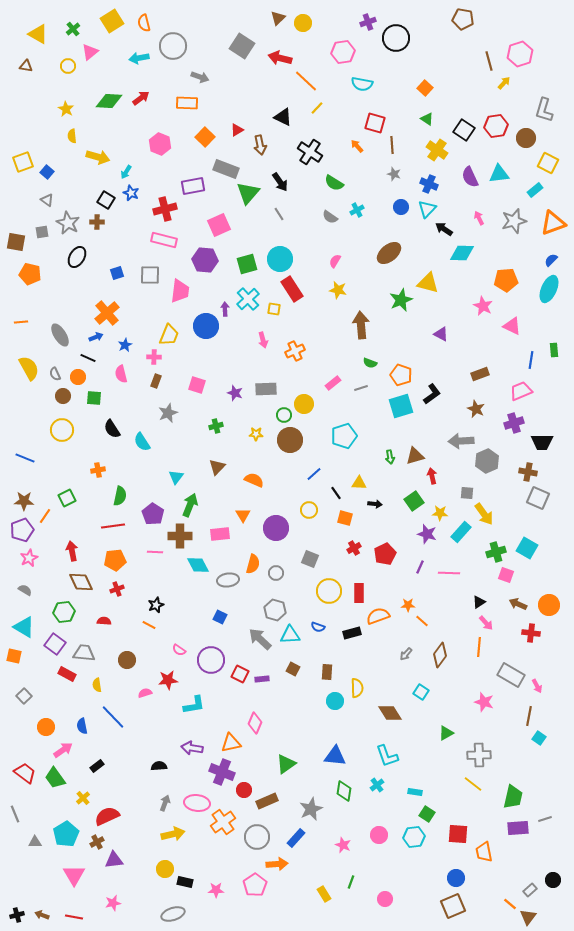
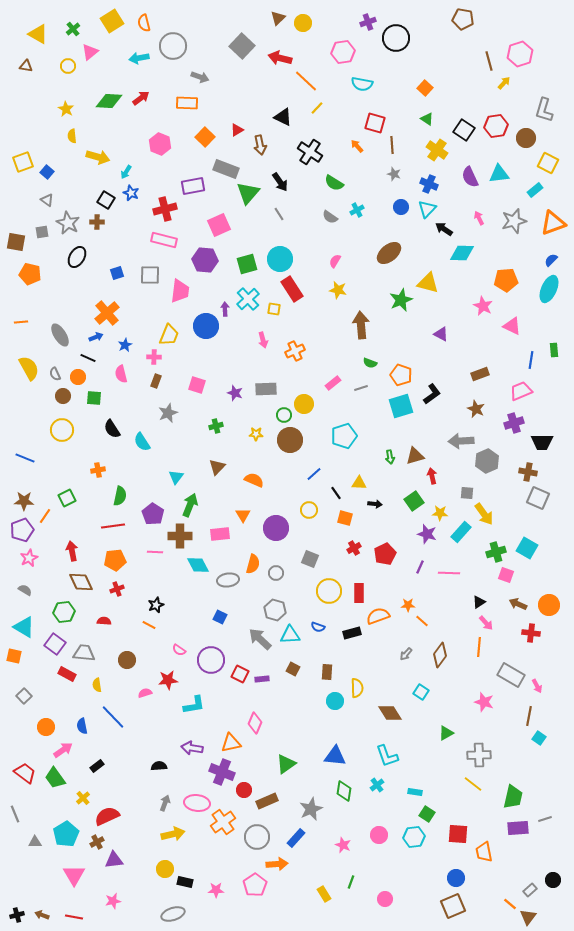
gray square at (242, 46): rotated 10 degrees clockwise
pink star at (113, 903): moved 2 px up
